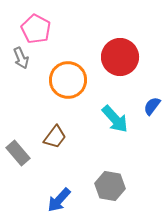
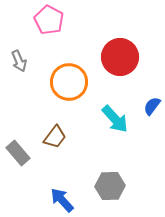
pink pentagon: moved 13 px right, 9 px up
gray arrow: moved 2 px left, 3 px down
orange circle: moved 1 px right, 2 px down
gray hexagon: rotated 12 degrees counterclockwise
blue arrow: moved 3 px right; rotated 96 degrees clockwise
